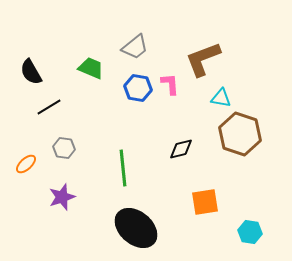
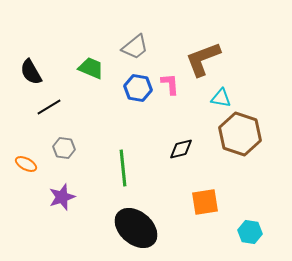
orange ellipse: rotated 70 degrees clockwise
